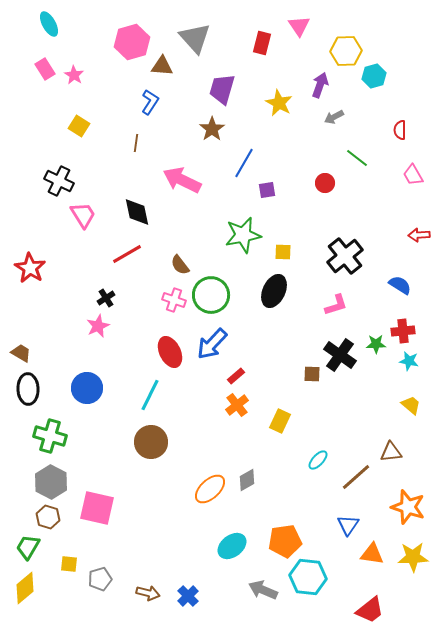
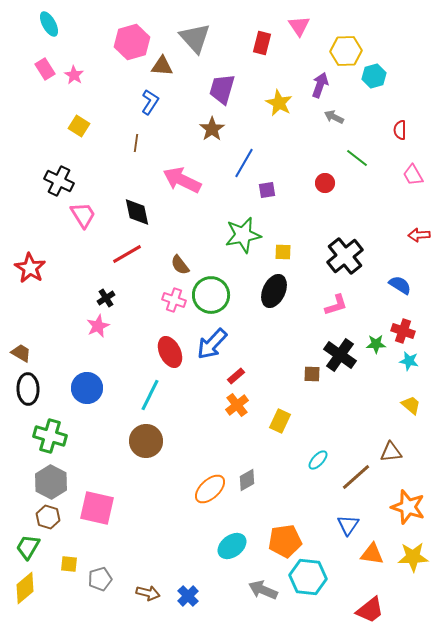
gray arrow at (334, 117): rotated 54 degrees clockwise
red cross at (403, 331): rotated 25 degrees clockwise
brown circle at (151, 442): moved 5 px left, 1 px up
